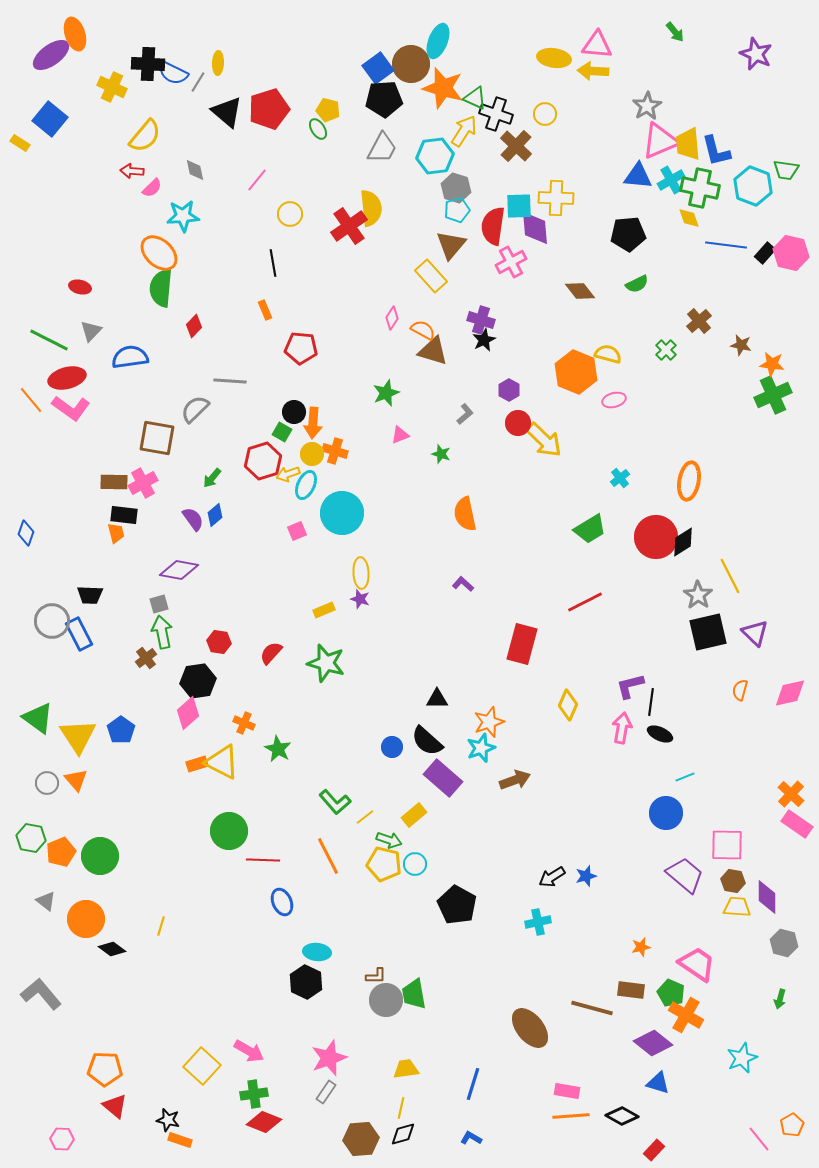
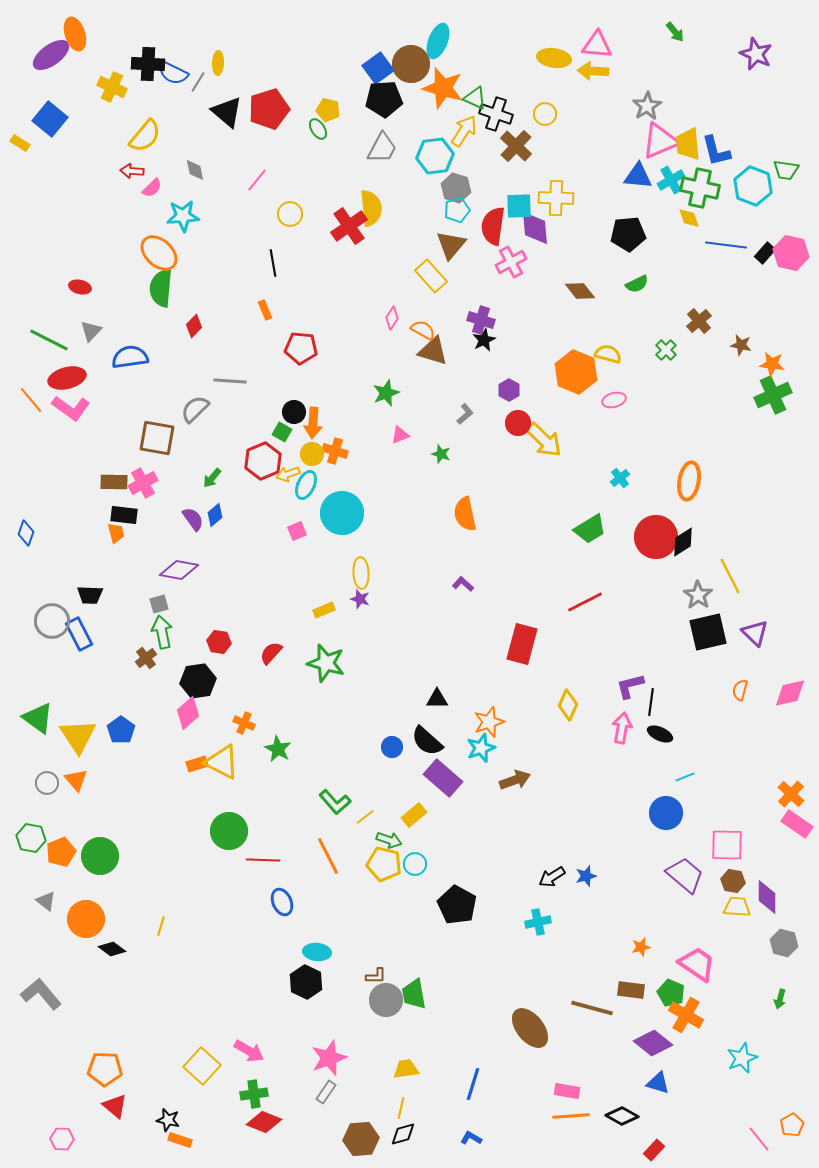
red hexagon at (263, 461): rotated 6 degrees counterclockwise
